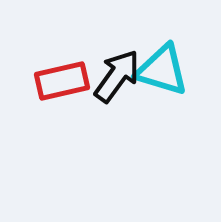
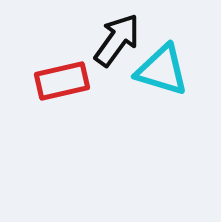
black arrow: moved 36 px up
